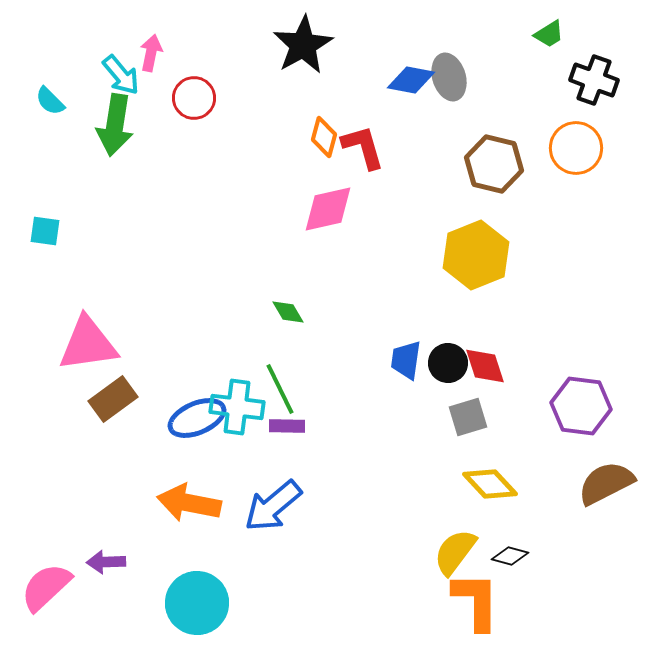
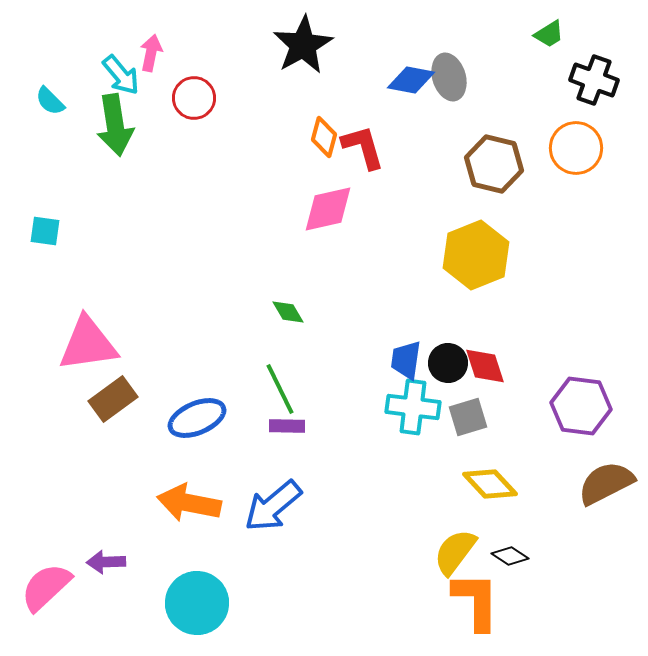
green arrow: rotated 18 degrees counterclockwise
cyan cross: moved 176 px right
black diamond: rotated 18 degrees clockwise
